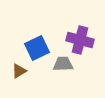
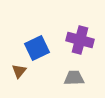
gray trapezoid: moved 11 px right, 14 px down
brown triangle: rotated 21 degrees counterclockwise
